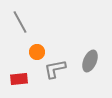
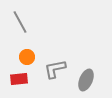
orange circle: moved 10 px left, 5 px down
gray ellipse: moved 4 px left, 19 px down
